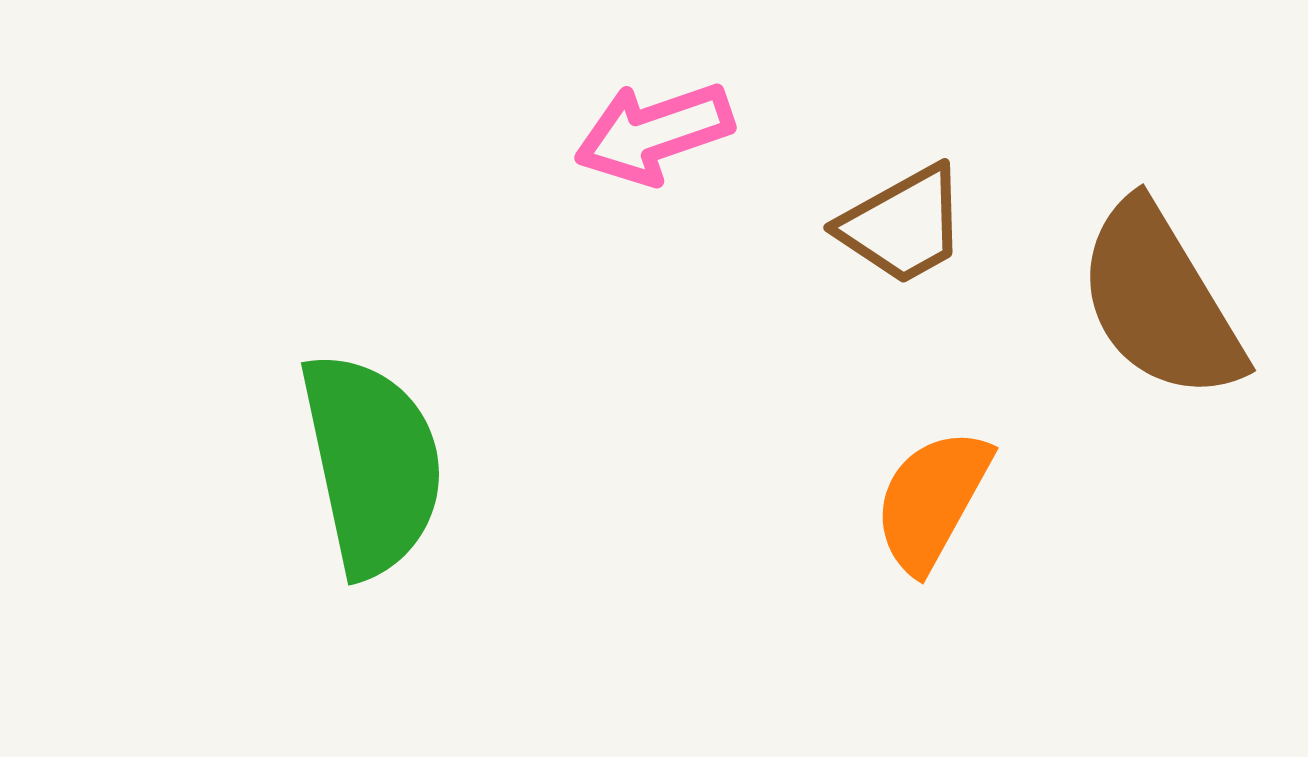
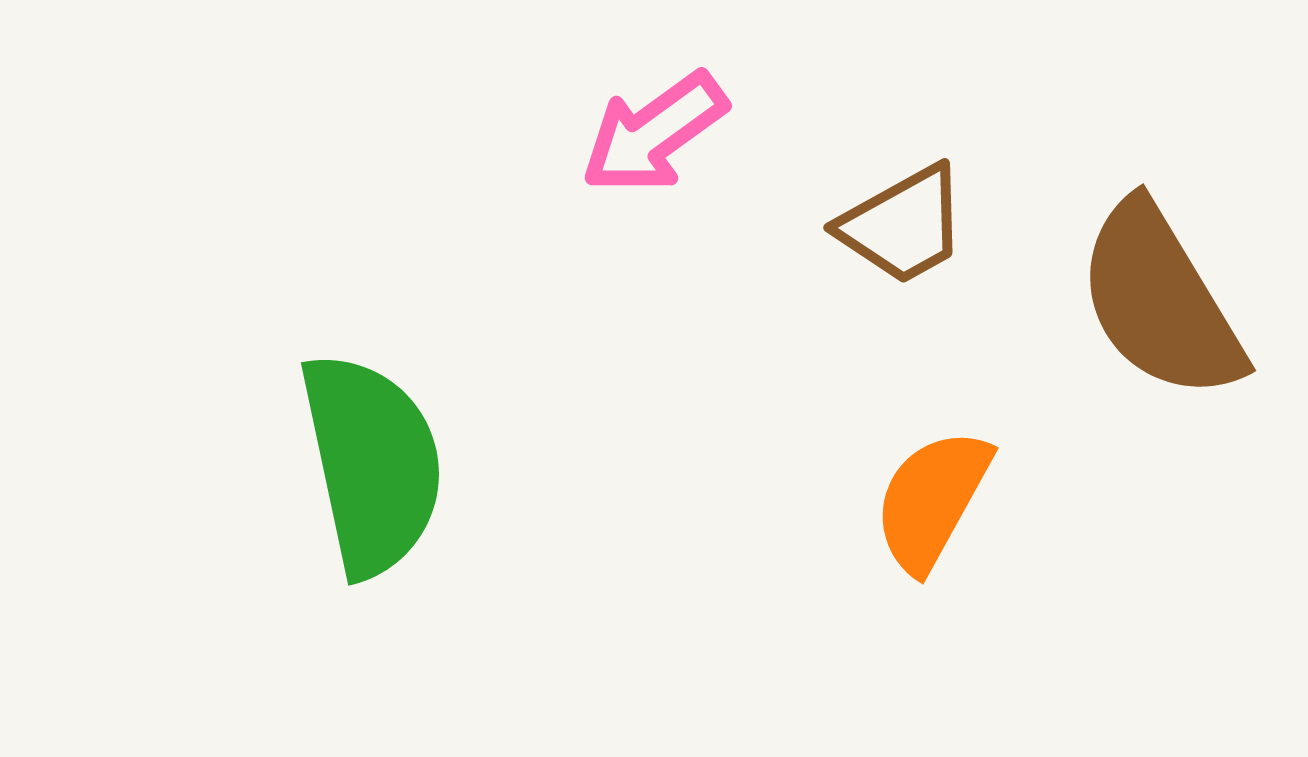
pink arrow: rotated 17 degrees counterclockwise
